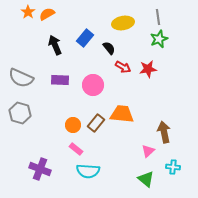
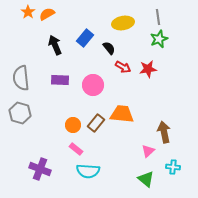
gray semicircle: rotated 60 degrees clockwise
